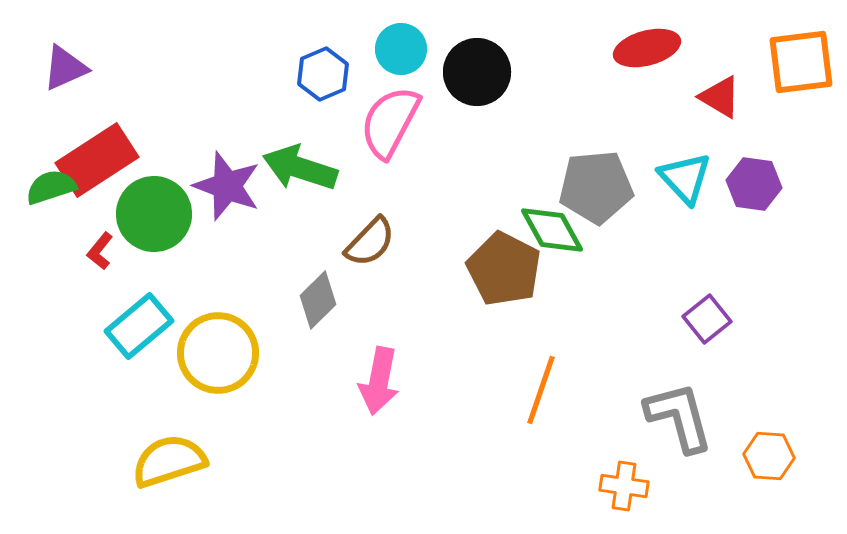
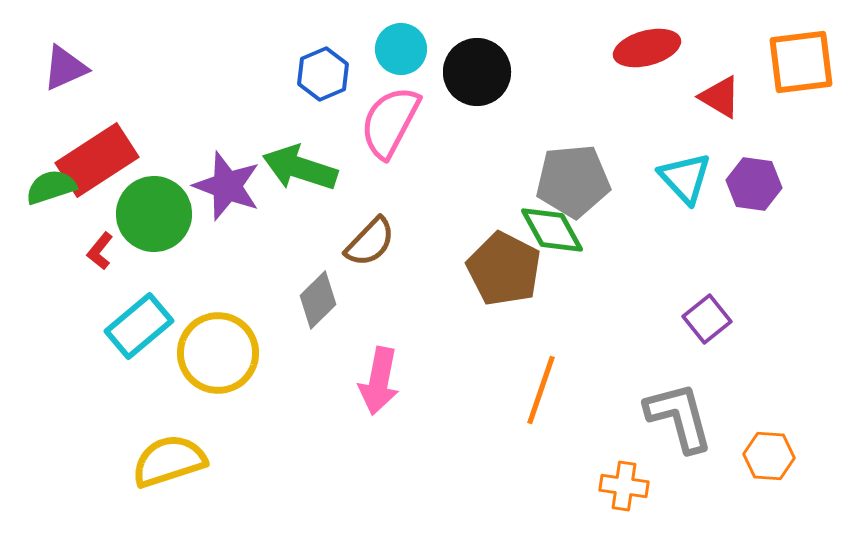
gray pentagon: moved 23 px left, 6 px up
